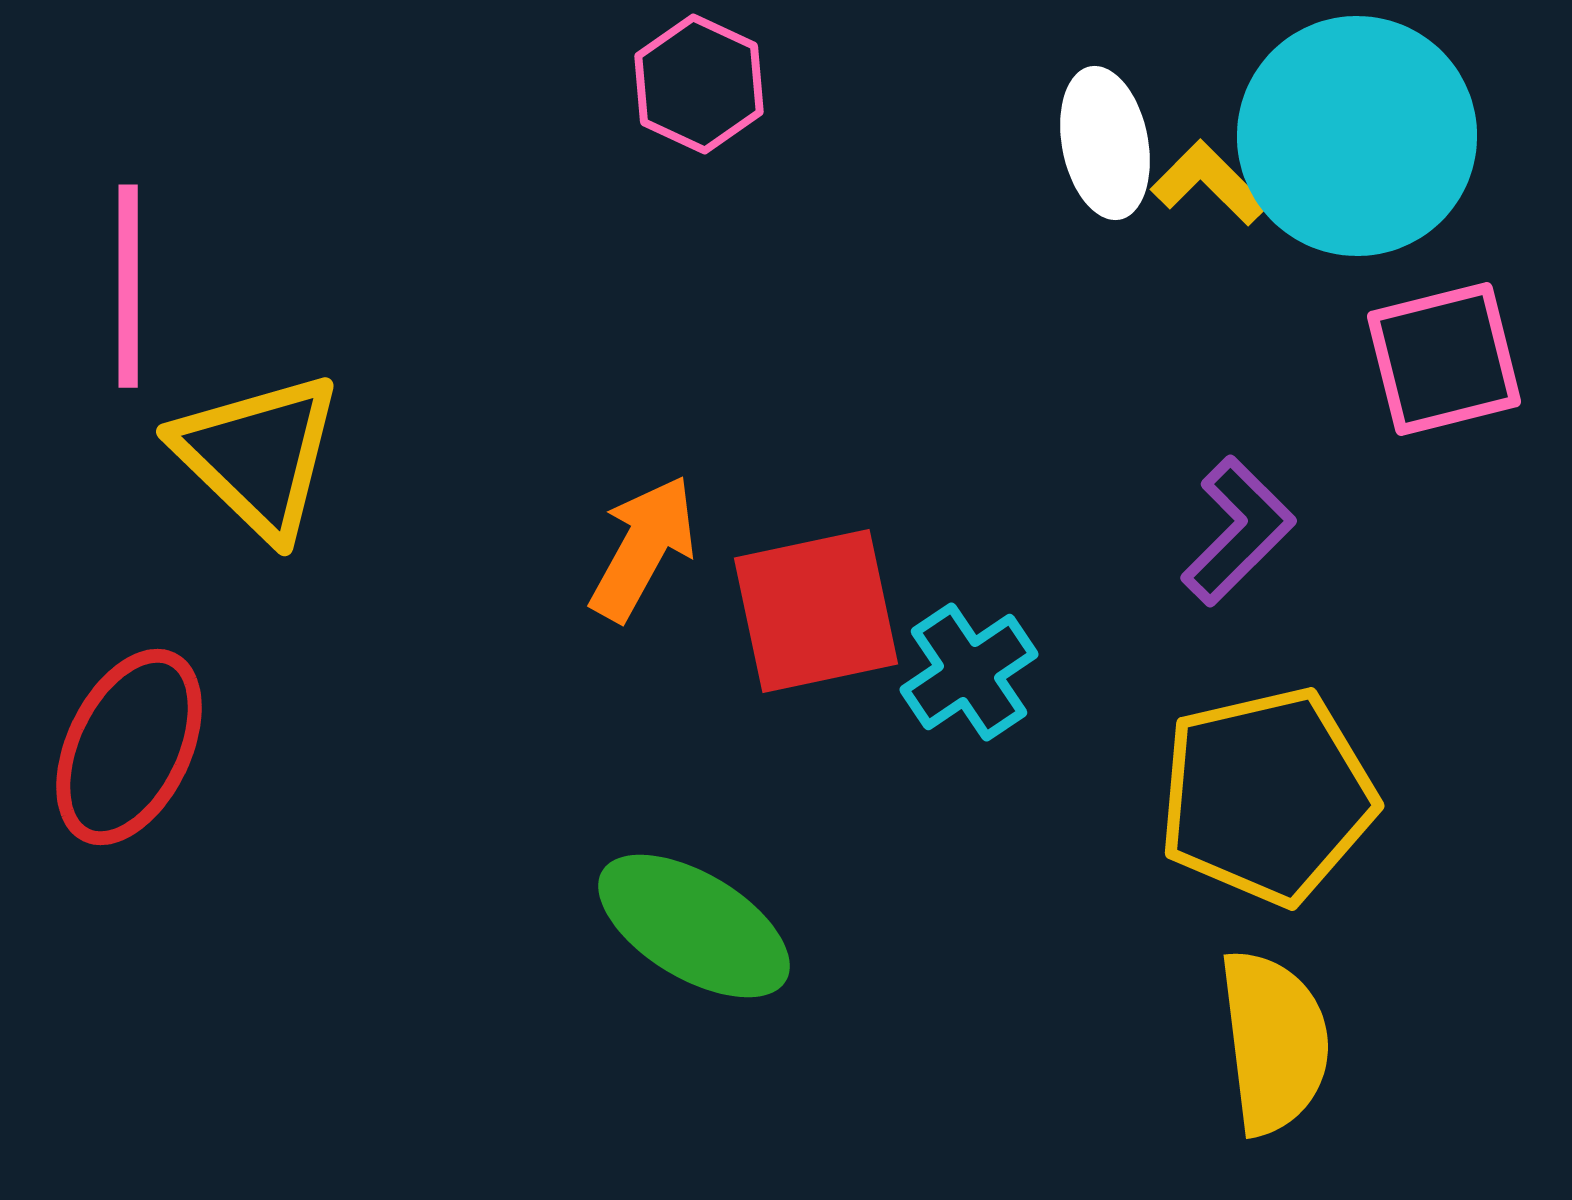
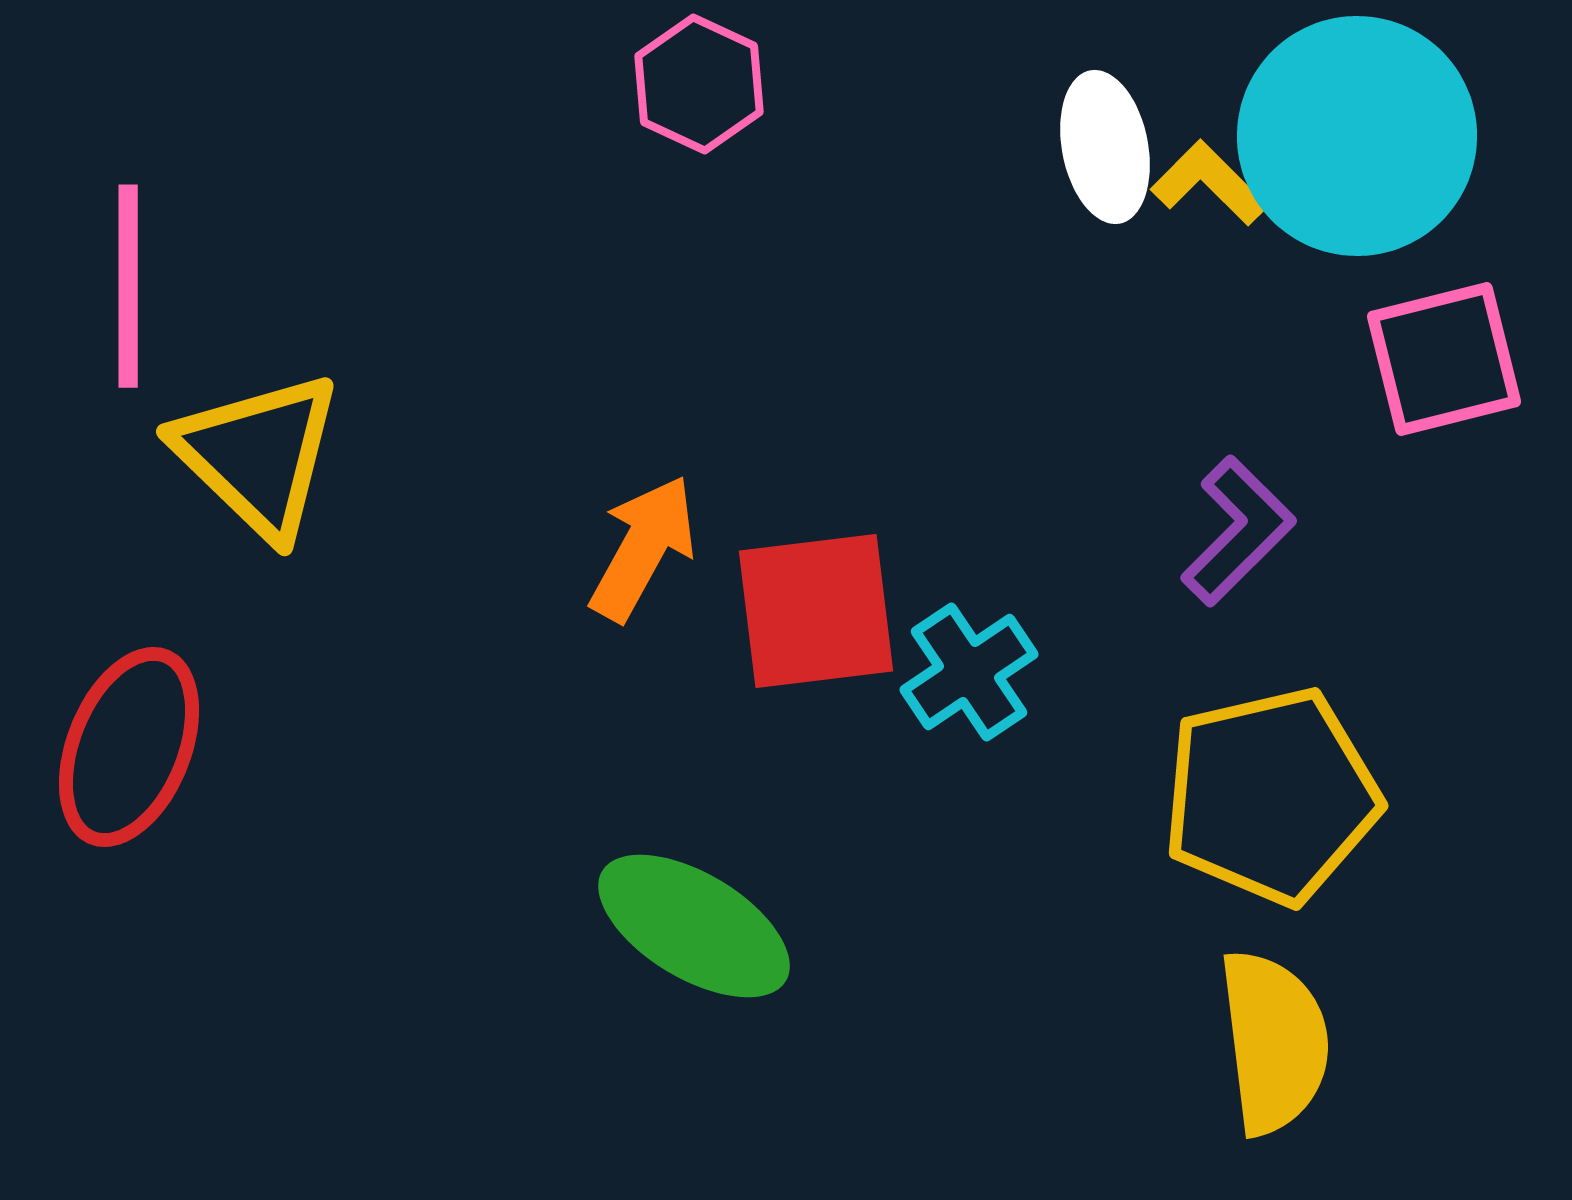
white ellipse: moved 4 px down
red square: rotated 5 degrees clockwise
red ellipse: rotated 4 degrees counterclockwise
yellow pentagon: moved 4 px right
